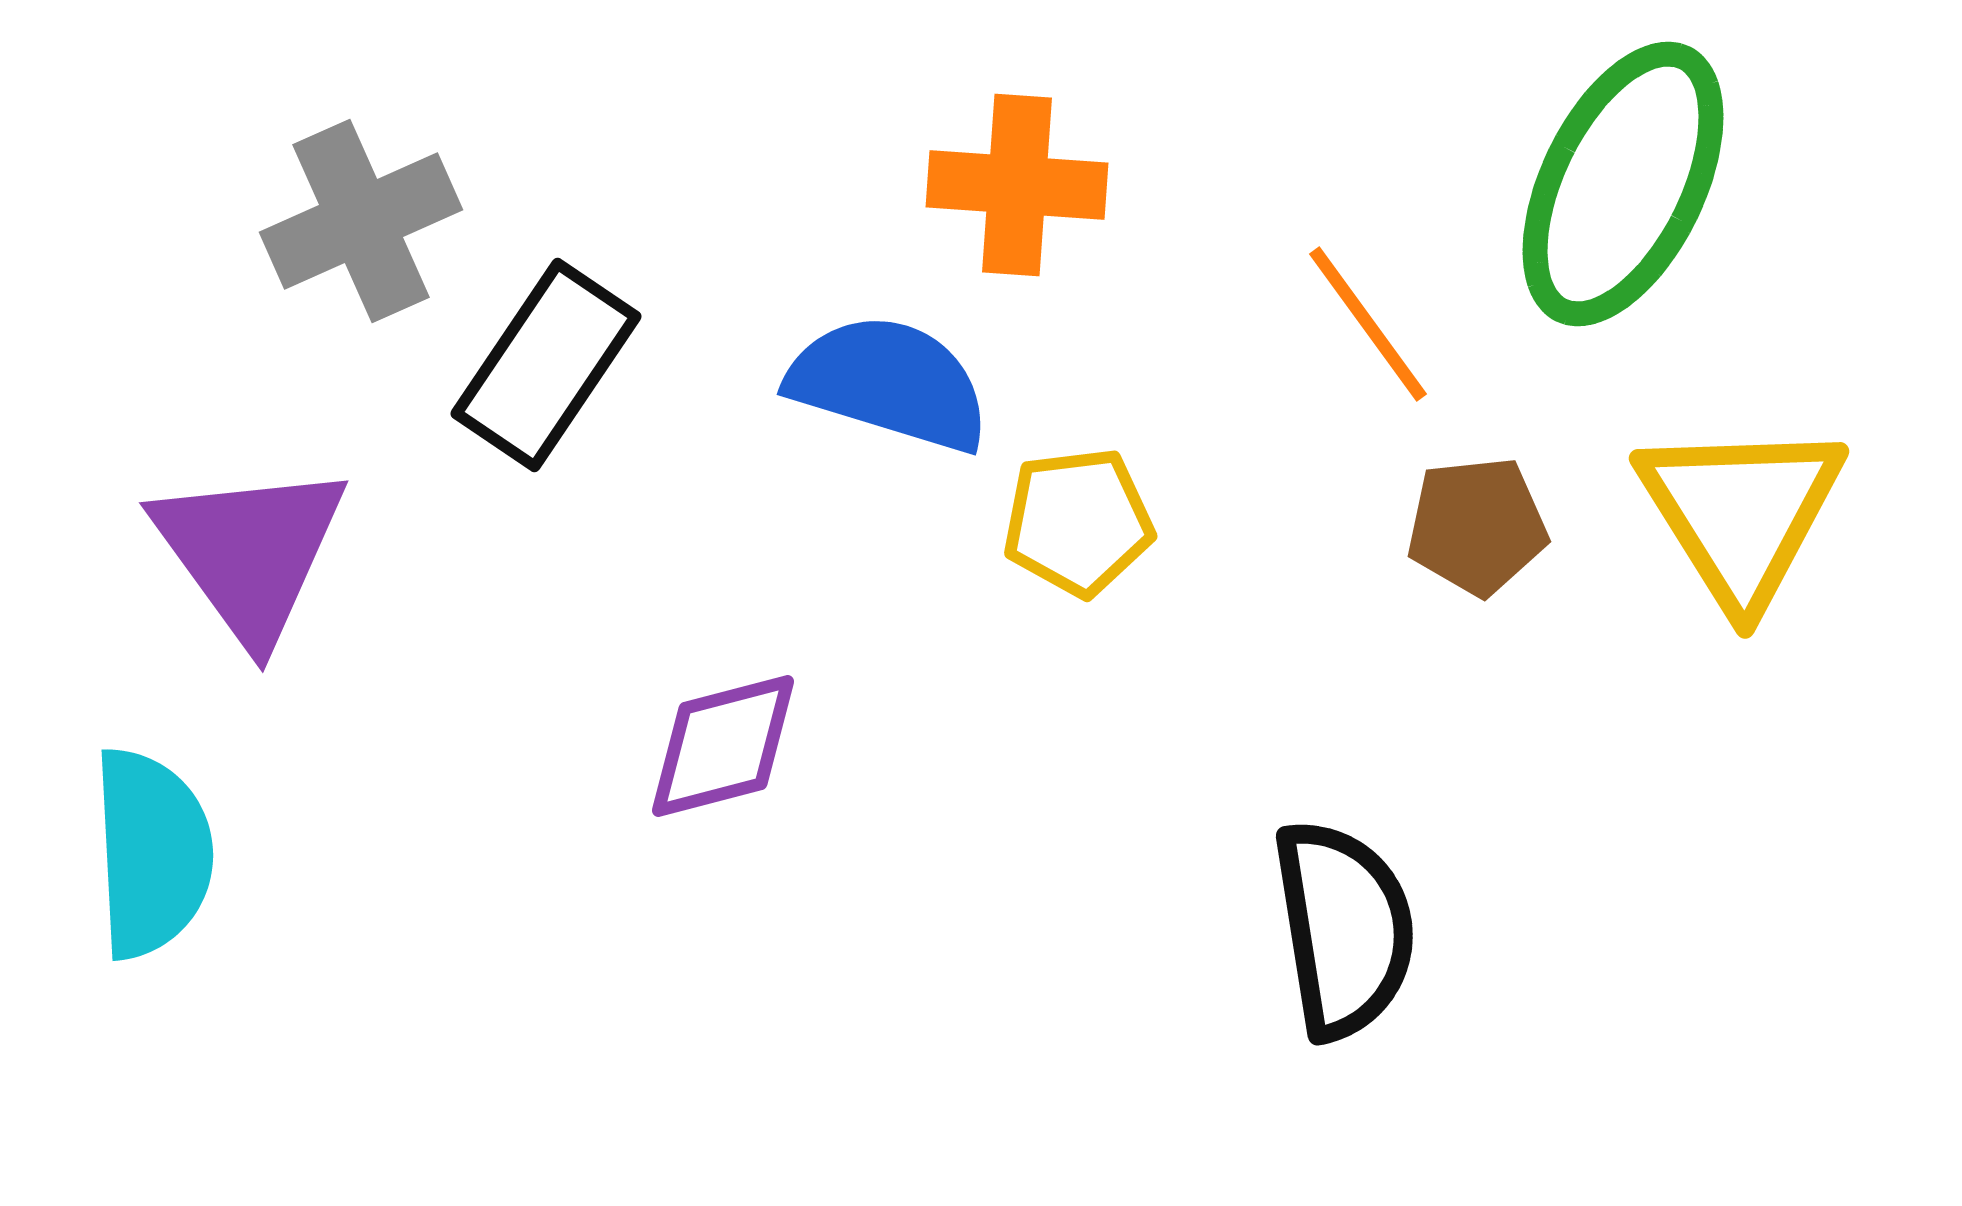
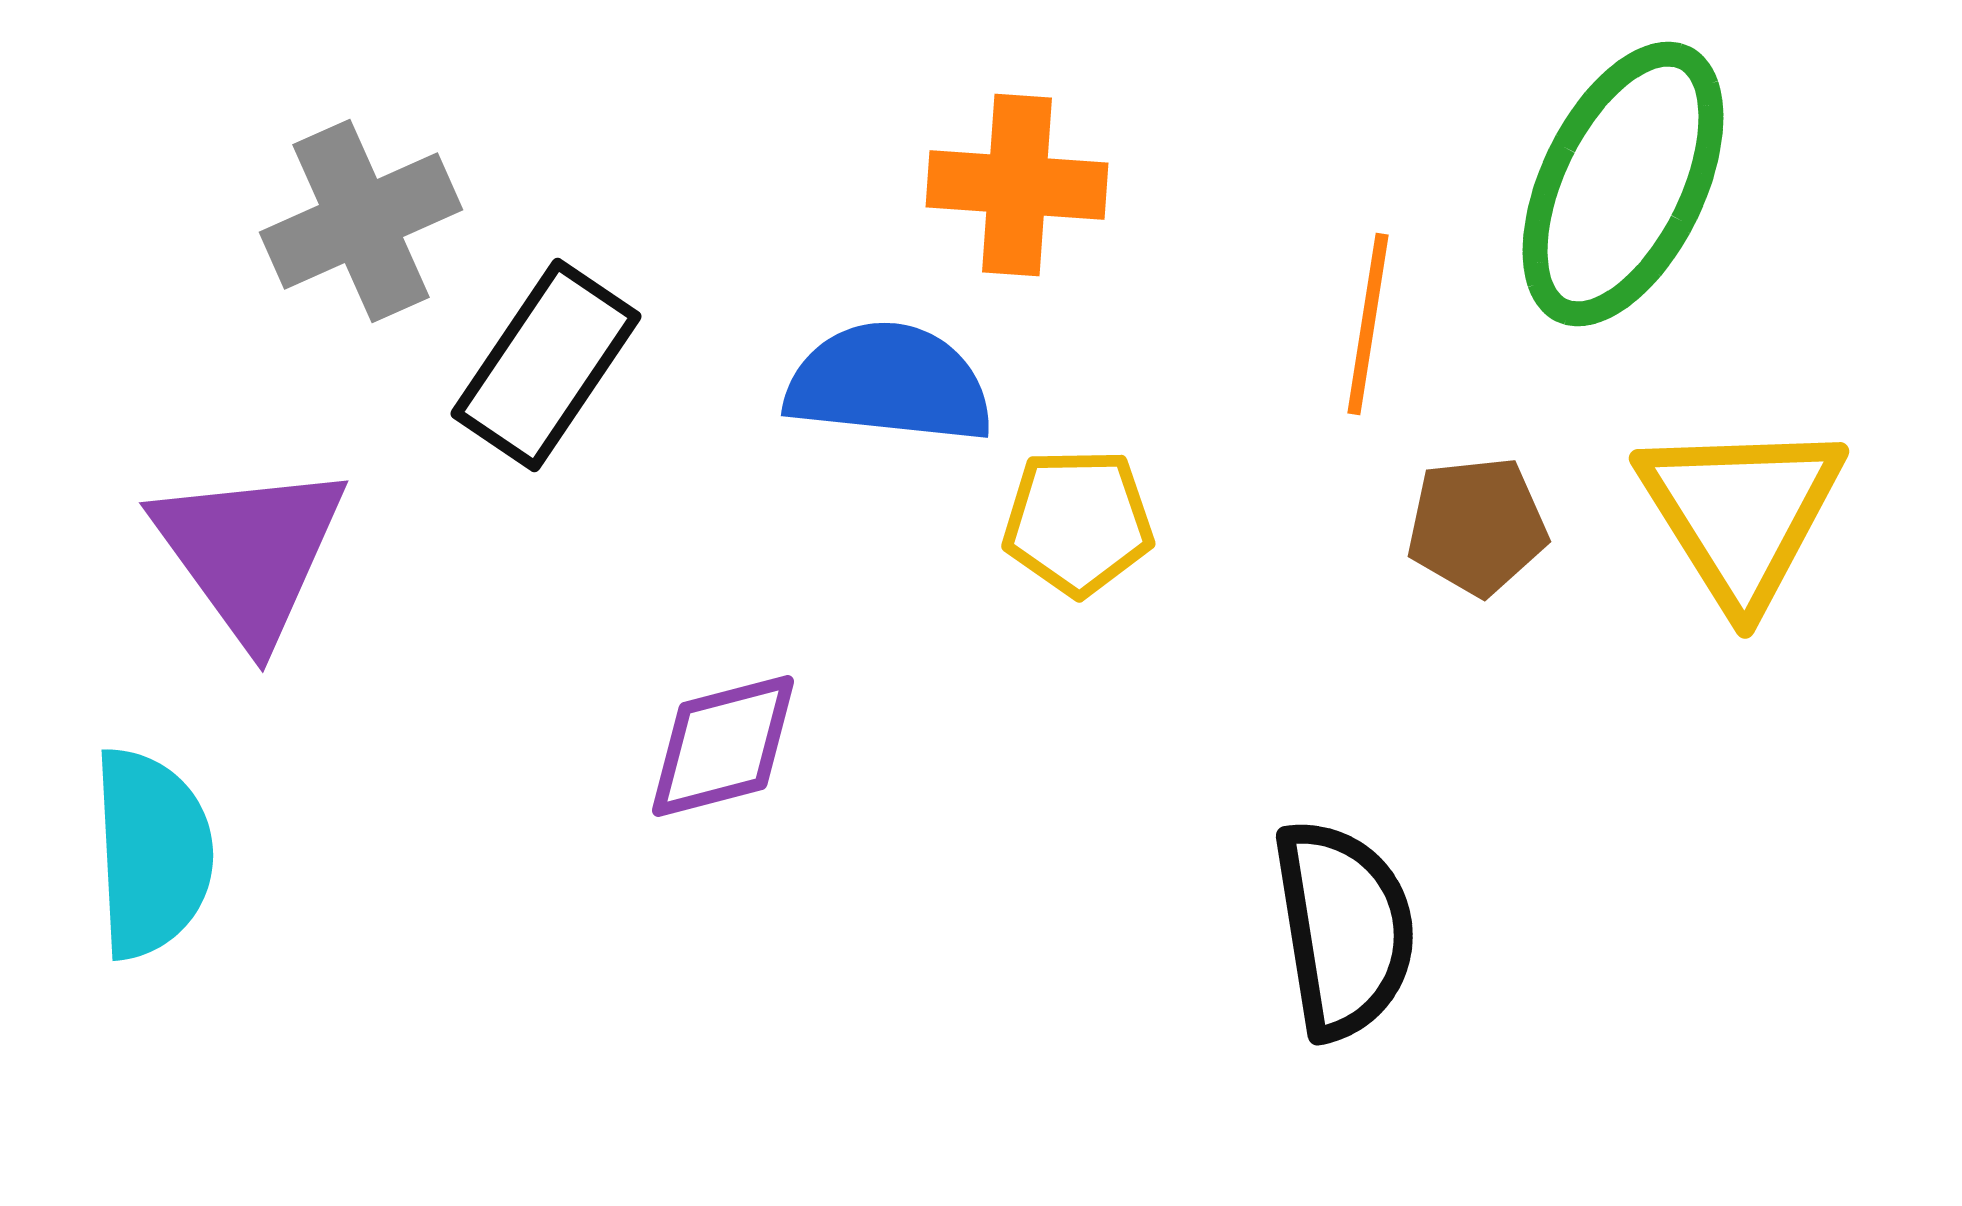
orange line: rotated 45 degrees clockwise
blue semicircle: rotated 11 degrees counterclockwise
yellow pentagon: rotated 6 degrees clockwise
